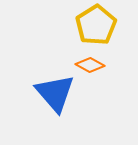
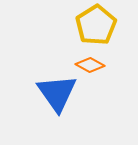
blue triangle: moved 2 px right; rotated 6 degrees clockwise
